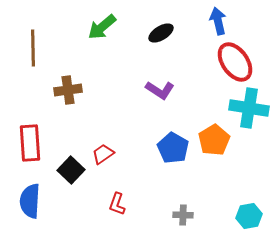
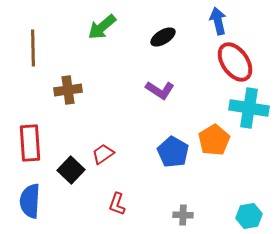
black ellipse: moved 2 px right, 4 px down
blue pentagon: moved 4 px down
